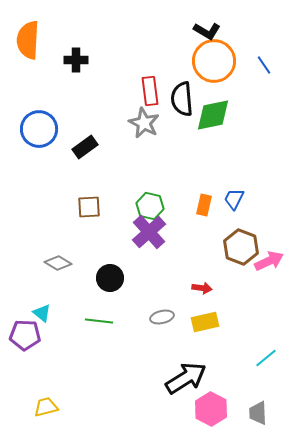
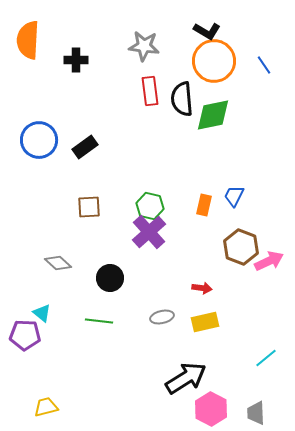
gray star: moved 77 px up; rotated 20 degrees counterclockwise
blue circle: moved 11 px down
blue trapezoid: moved 3 px up
gray diamond: rotated 12 degrees clockwise
gray trapezoid: moved 2 px left
